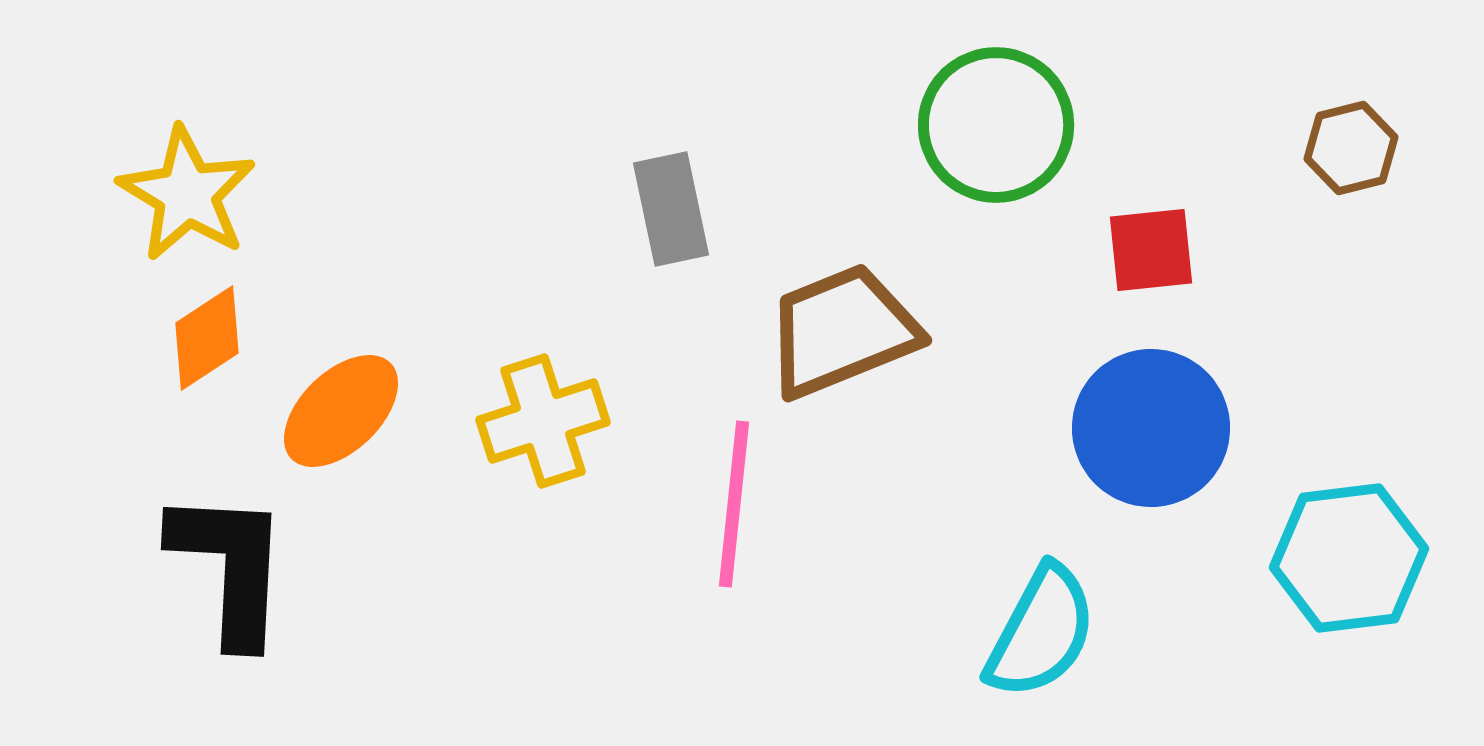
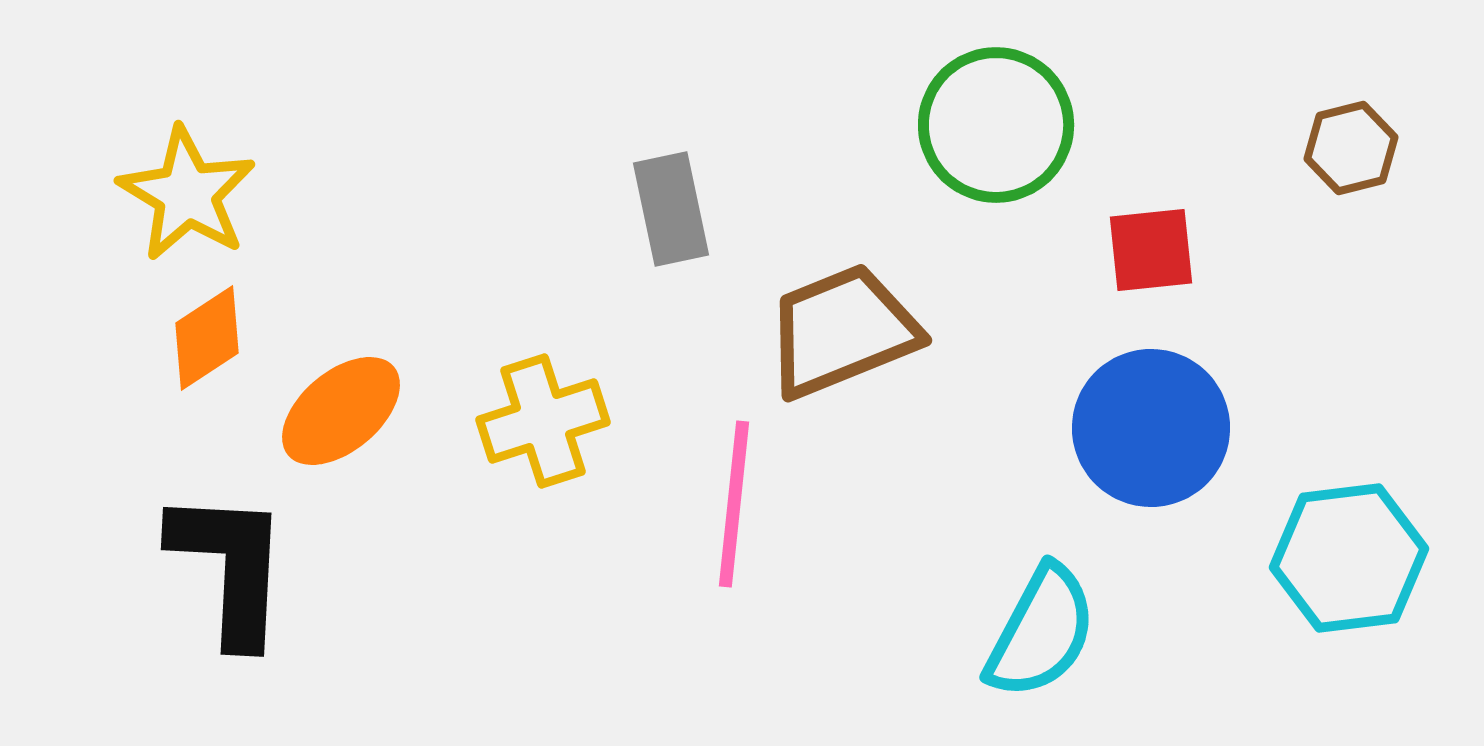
orange ellipse: rotated 4 degrees clockwise
